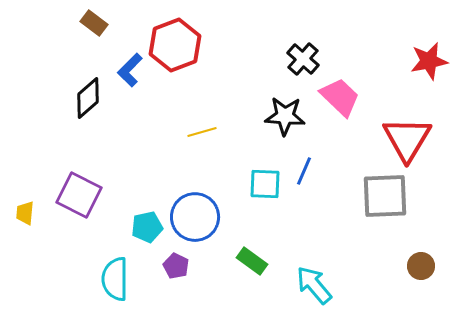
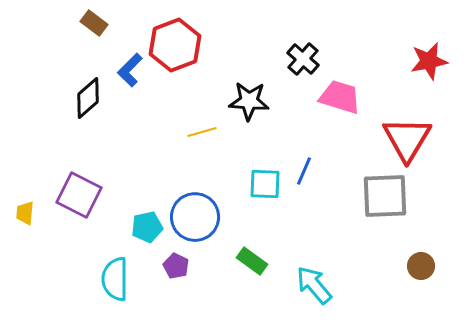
pink trapezoid: rotated 27 degrees counterclockwise
black star: moved 36 px left, 15 px up
